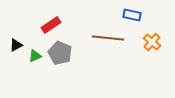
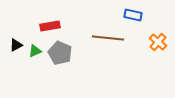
blue rectangle: moved 1 px right
red rectangle: moved 1 px left, 1 px down; rotated 24 degrees clockwise
orange cross: moved 6 px right
green triangle: moved 5 px up
